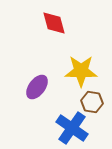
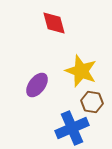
yellow star: rotated 20 degrees clockwise
purple ellipse: moved 2 px up
blue cross: rotated 32 degrees clockwise
